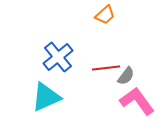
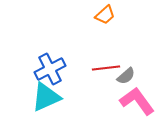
blue cross: moved 8 px left, 12 px down; rotated 12 degrees clockwise
gray semicircle: rotated 12 degrees clockwise
